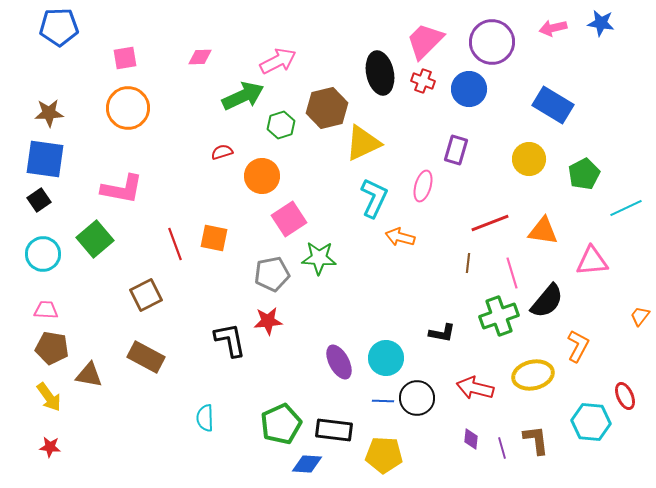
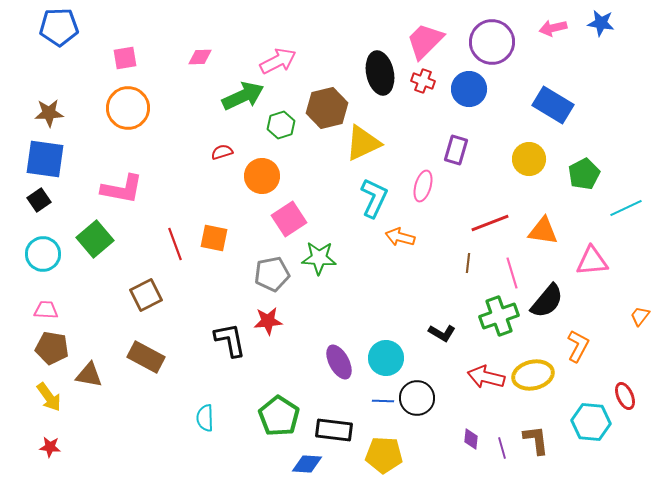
black L-shape at (442, 333): rotated 20 degrees clockwise
red arrow at (475, 388): moved 11 px right, 11 px up
green pentagon at (281, 424): moved 2 px left, 8 px up; rotated 15 degrees counterclockwise
